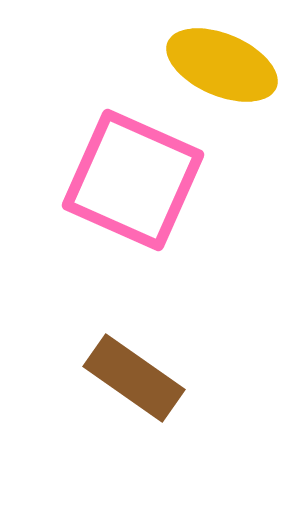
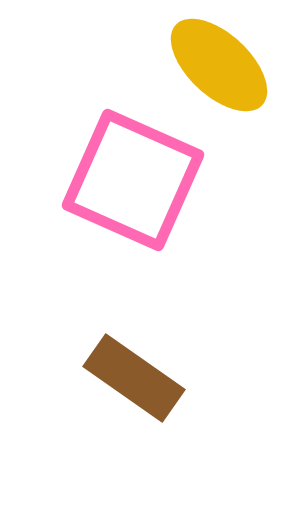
yellow ellipse: moved 3 px left; rotated 20 degrees clockwise
